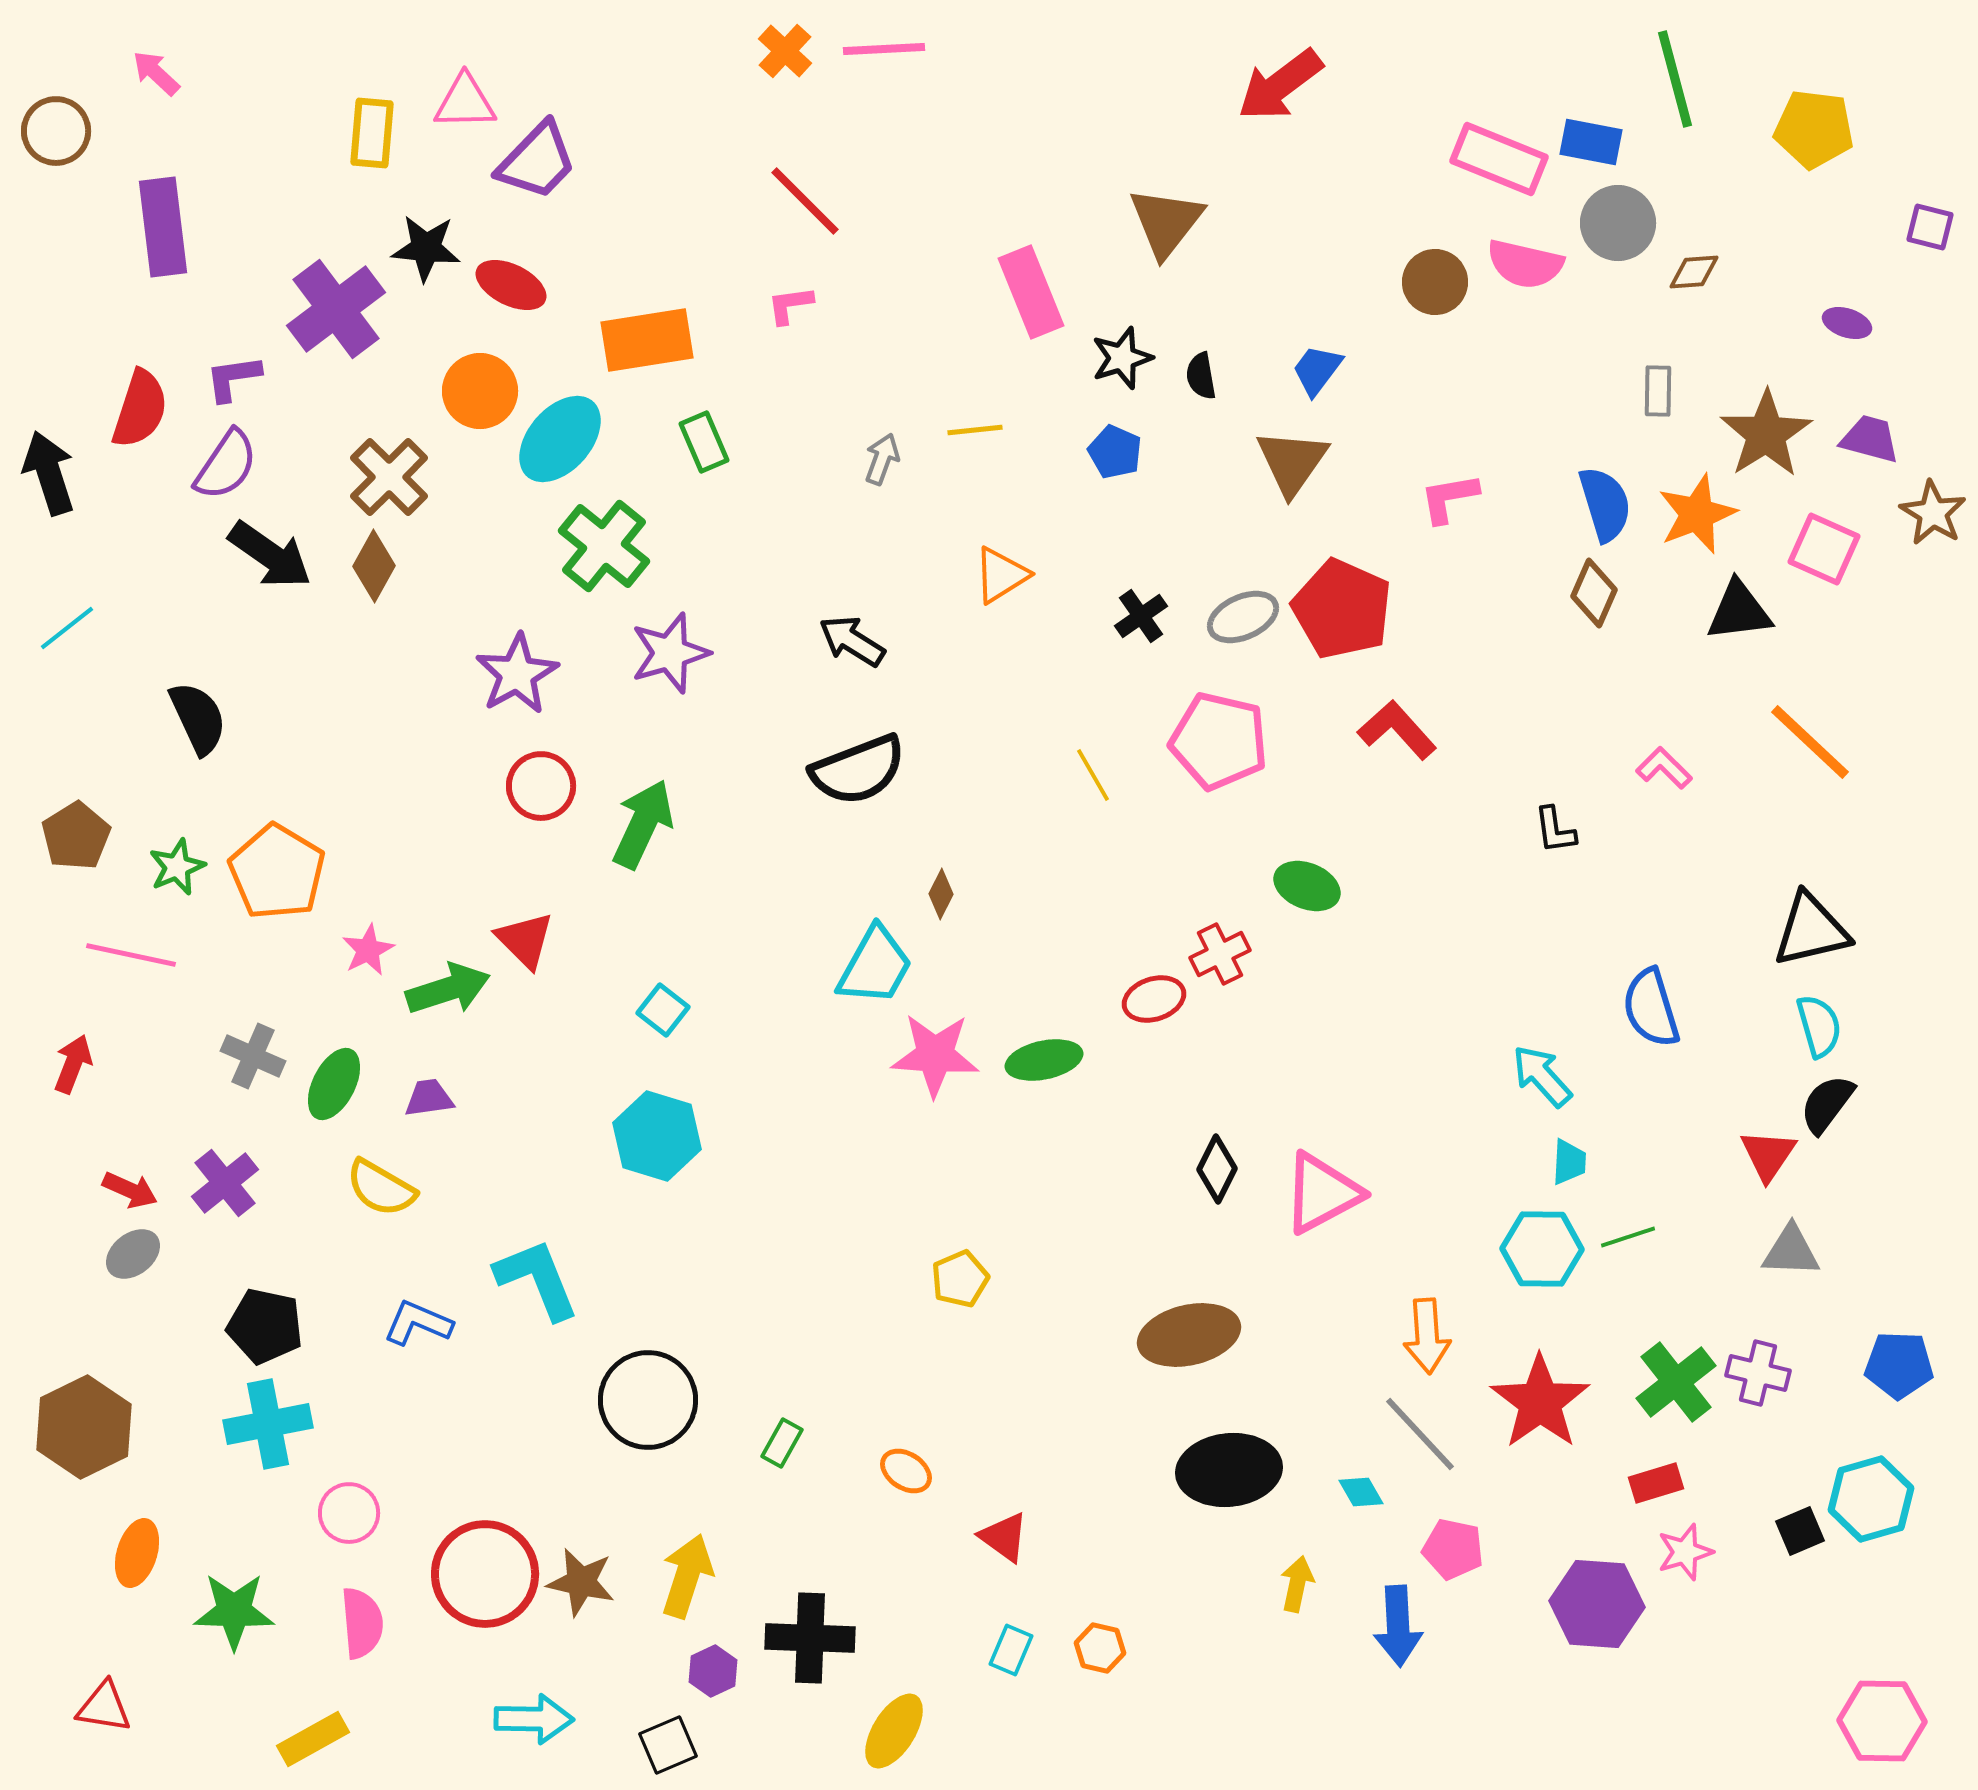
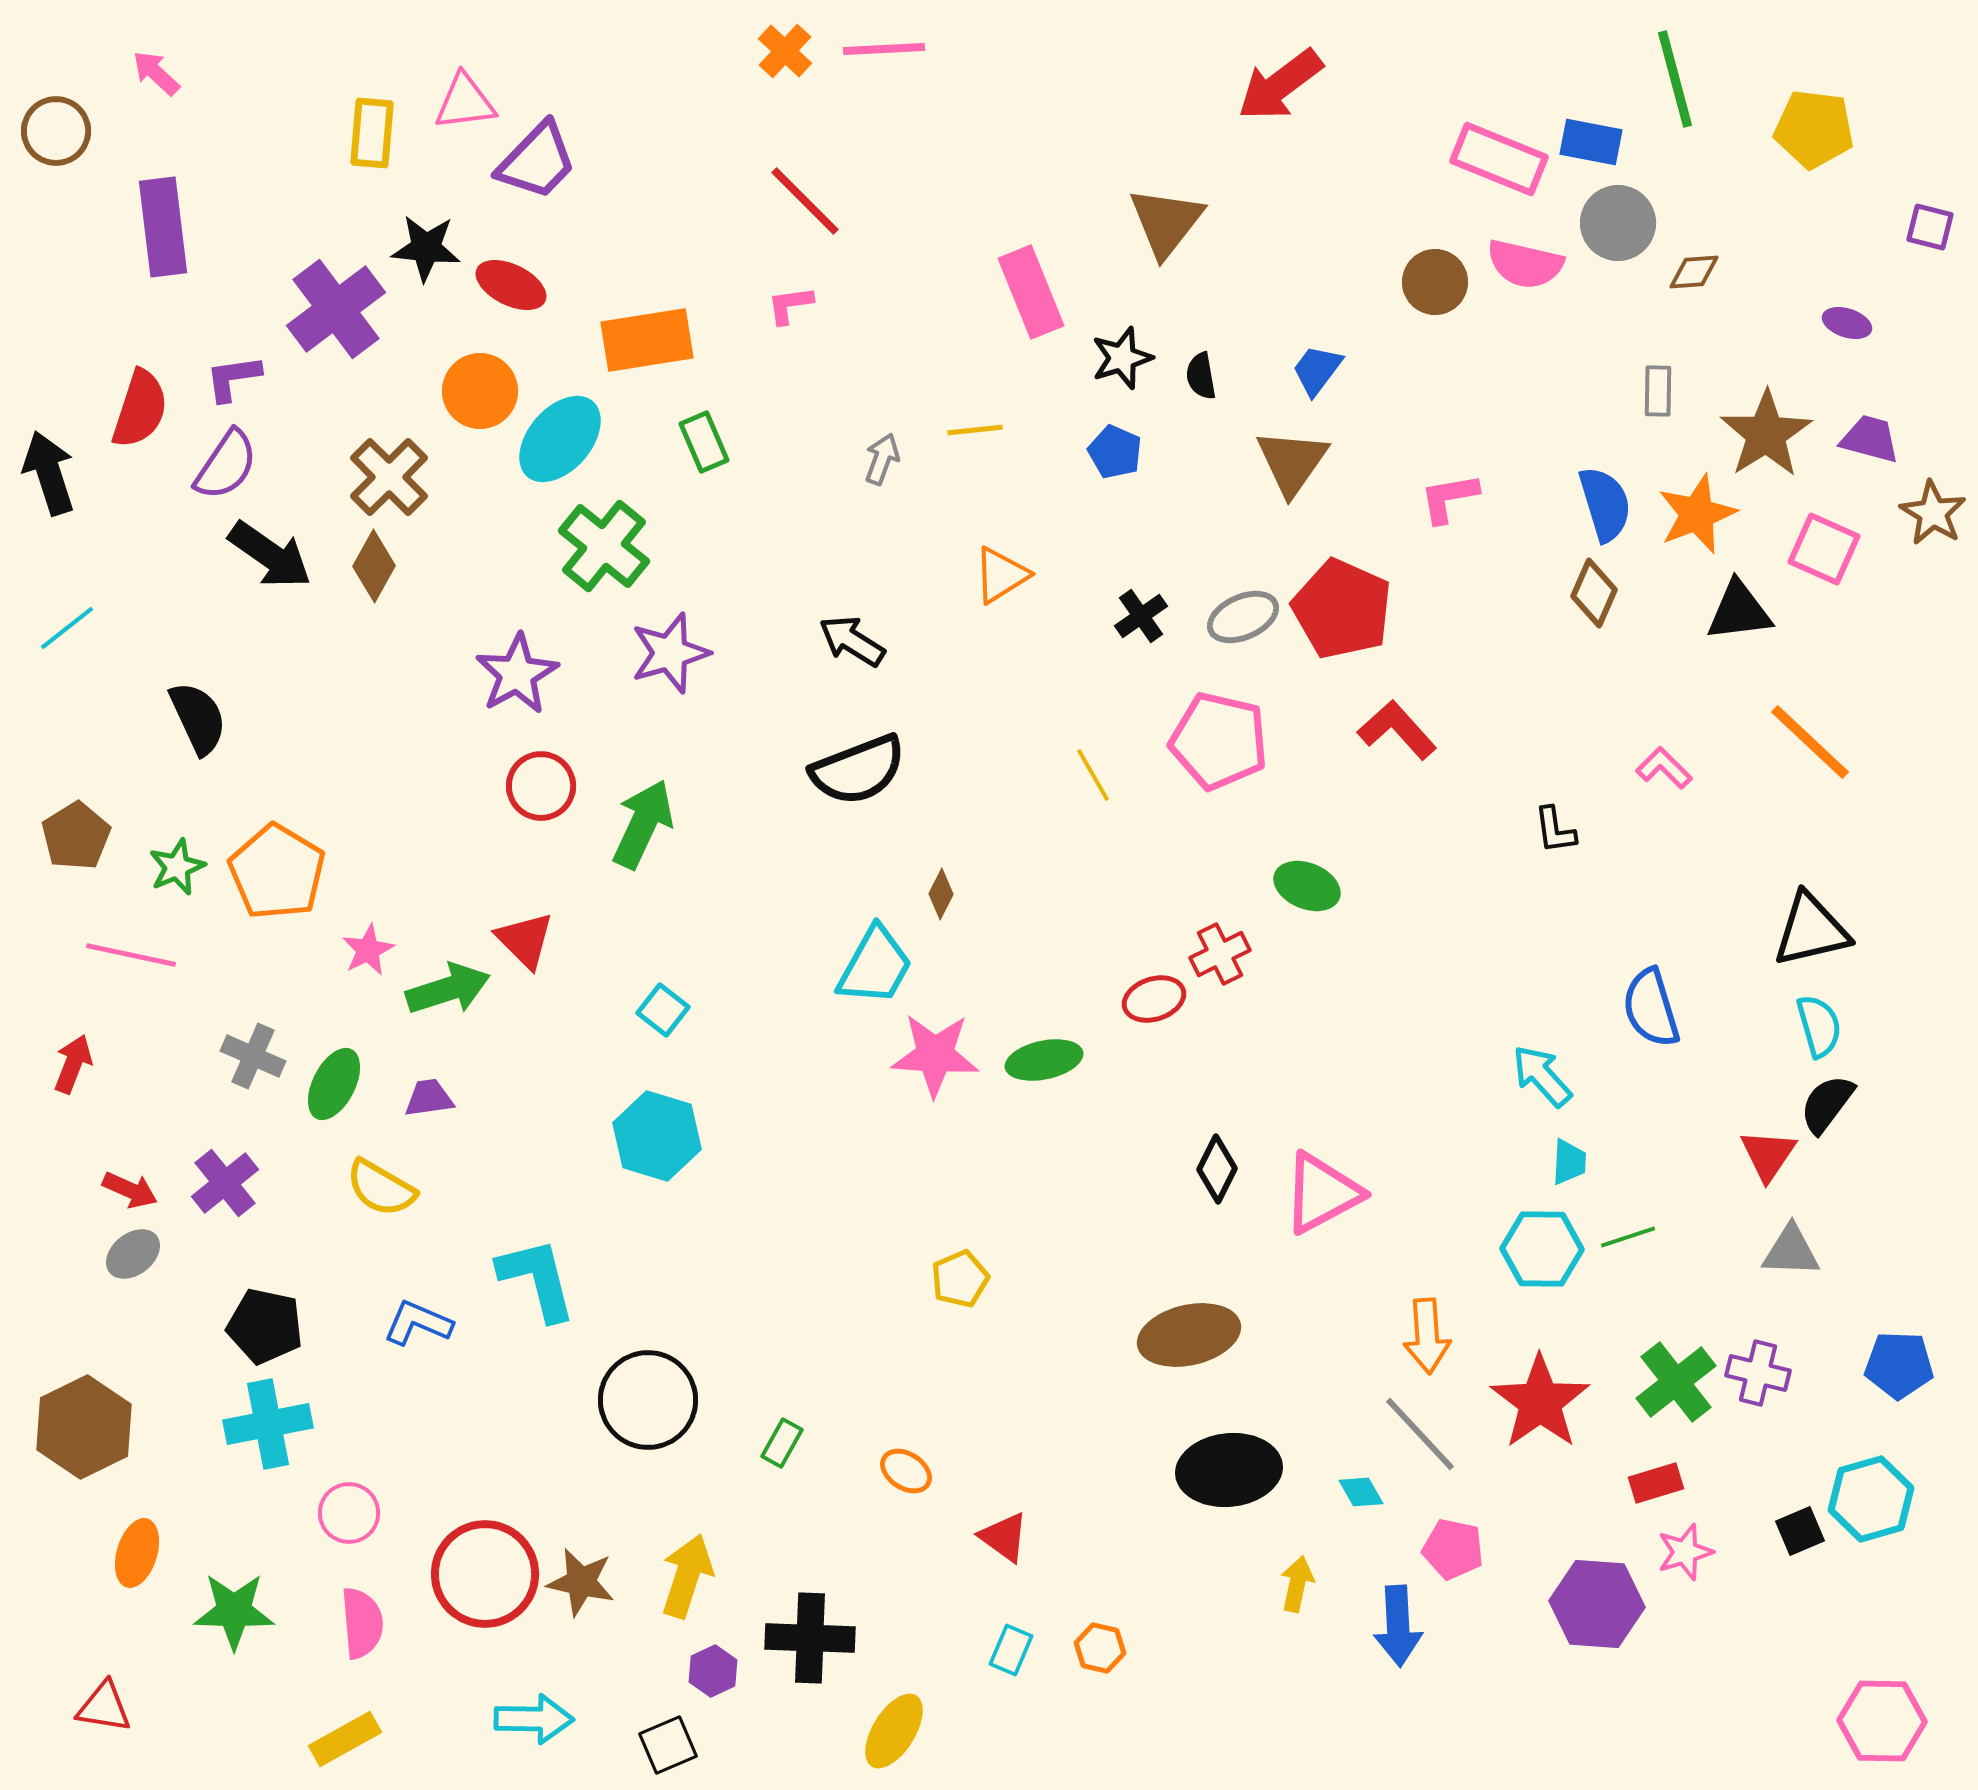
pink triangle at (465, 102): rotated 6 degrees counterclockwise
cyan L-shape at (537, 1279): rotated 8 degrees clockwise
yellow rectangle at (313, 1739): moved 32 px right
